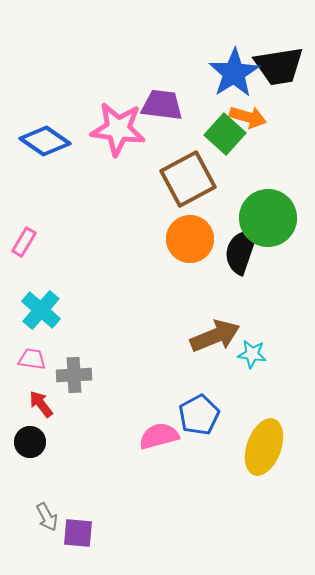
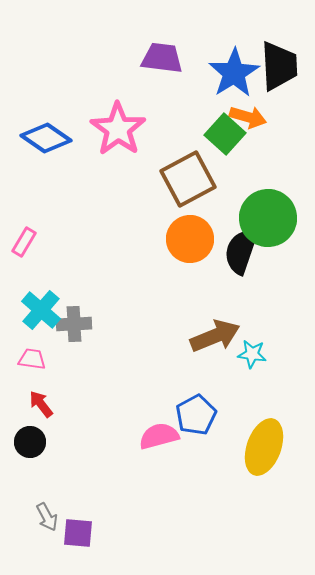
black trapezoid: rotated 84 degrees counterclockwise
purple trapezoid: moved 47 px up
pink star: rotated 28 degrees clockwise
blue diamond: moved 1 px right, 3 px up
gray cross: moved 51 px up
blue pentagon: moved 3 px left
